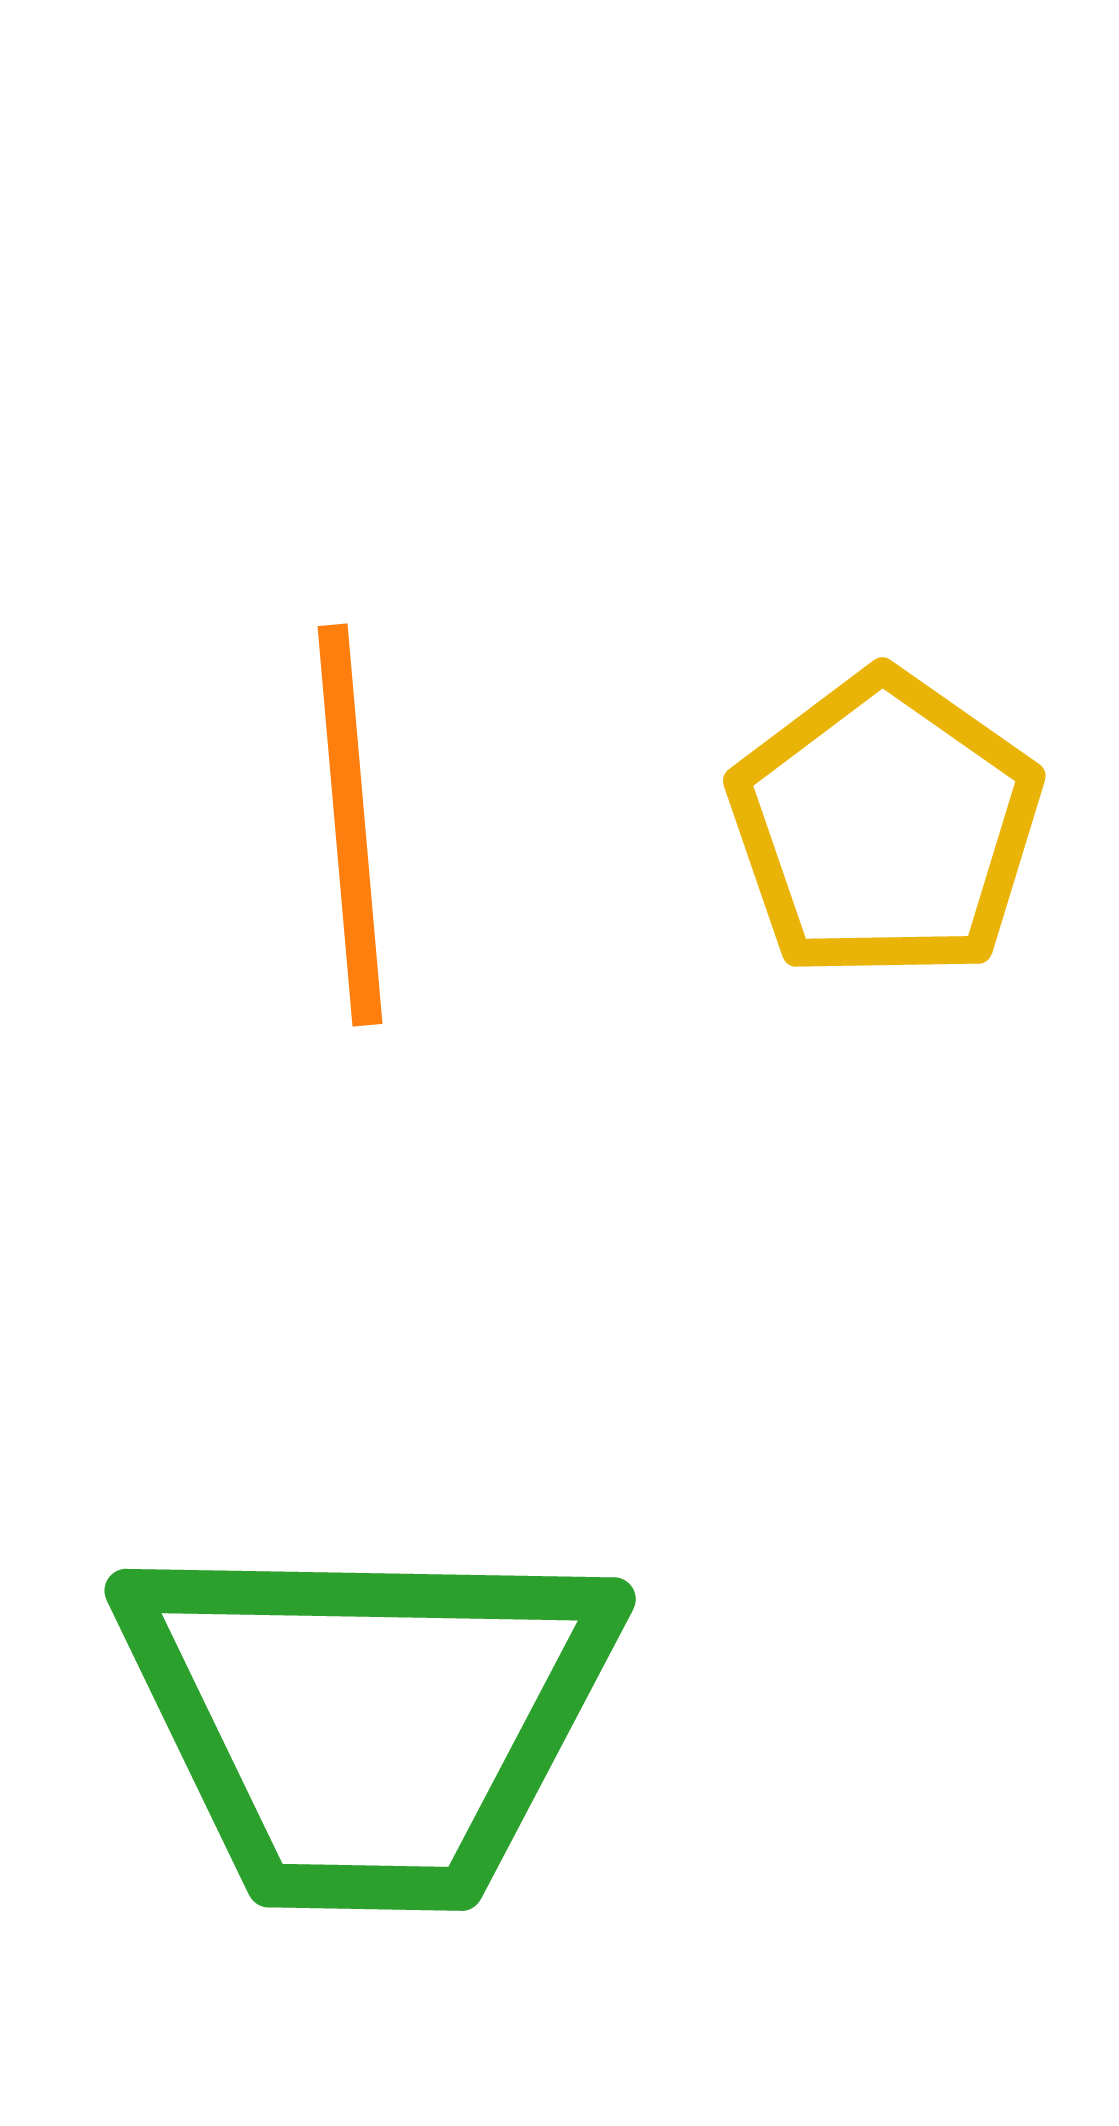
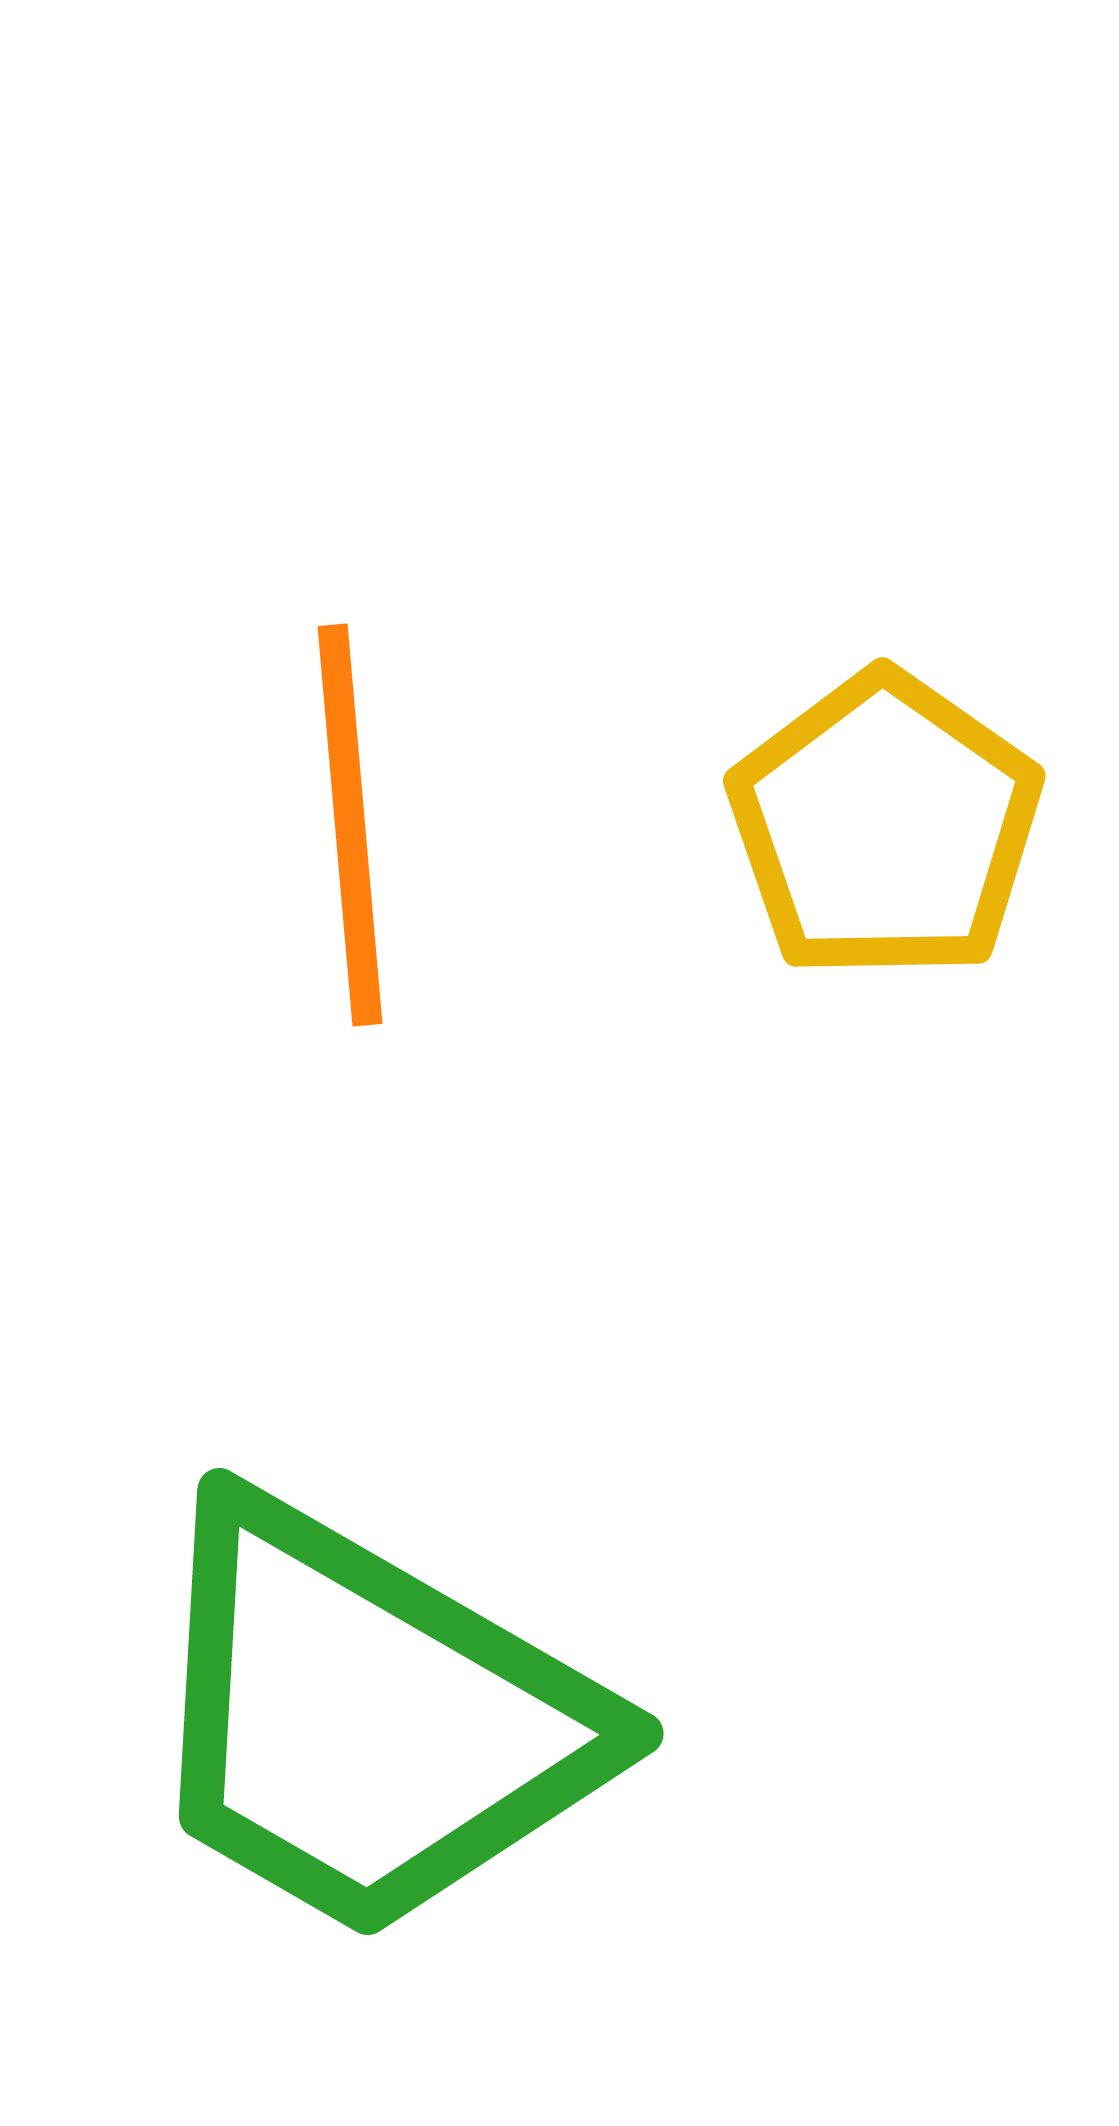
green trapezoid: rotated 29 degrees clockwise
